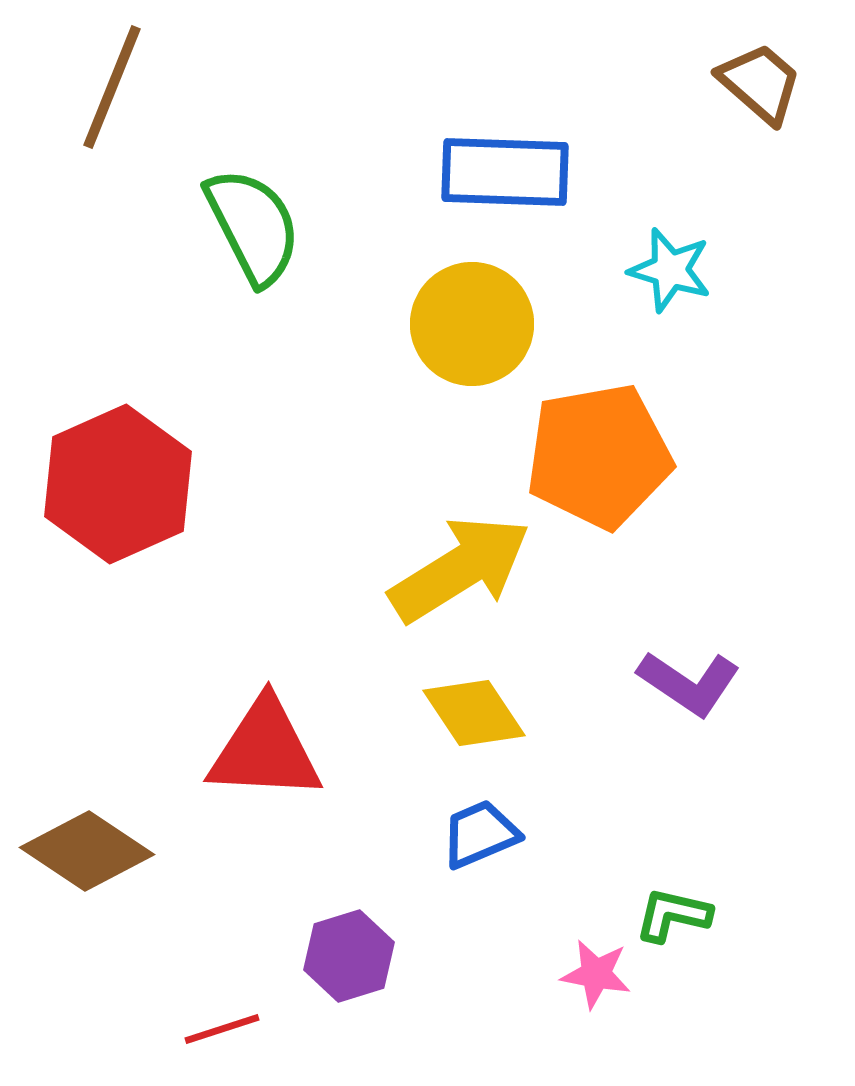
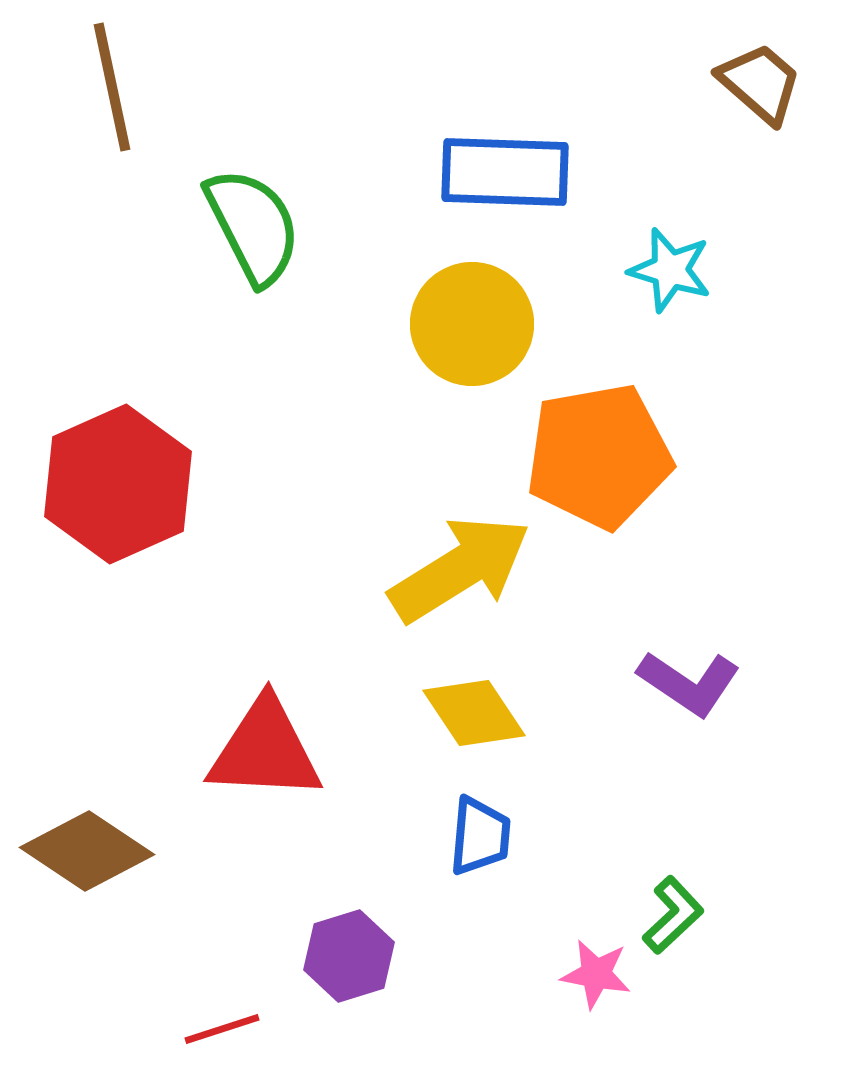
brown line: rotated 34 degrees counterclockwise
blue trapezoid: moved 2 px down; rotated 118 degrees clockwise
green L-shape: rotated 124 degrees clockwise
